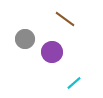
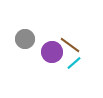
brown line: moved 5 px right, 26 px down
cyan line: moved 20 px up
